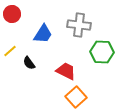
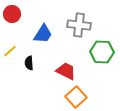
black semicircle: rotated 32 degrees clockwise
